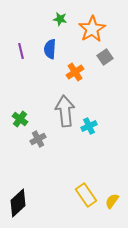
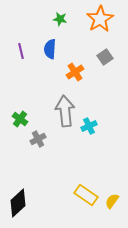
orange star: moved 8 px right, 10 px up
yellow rectangle: rotated 20 degrees counterclockwise
